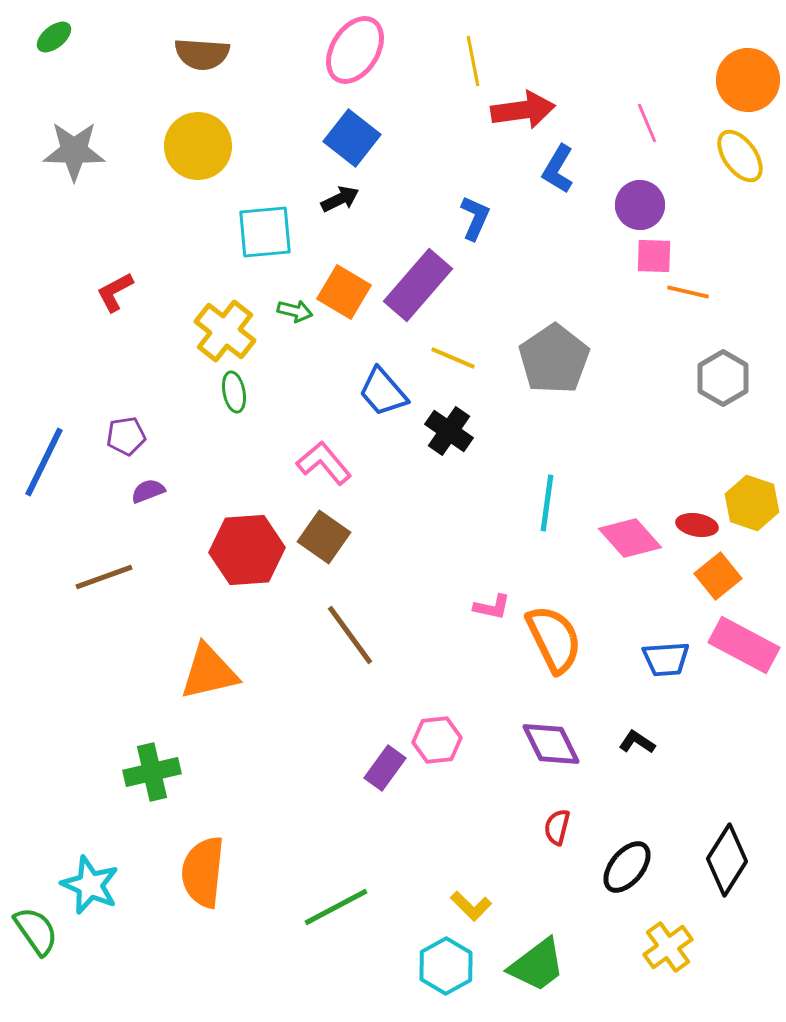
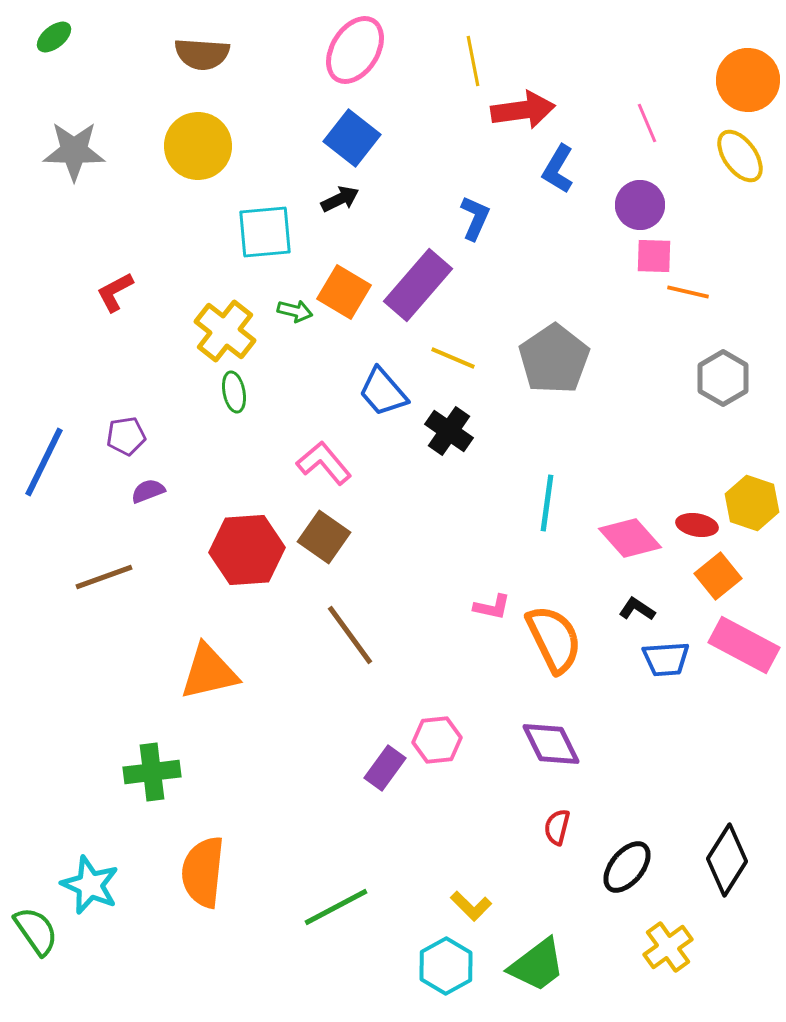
black L-shape at (637, 742): moved 133 px up
green cross at (152, 772): rotated 6 degrees clockwise
